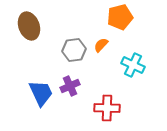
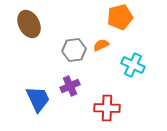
brown ellipse: moved 2 px up; rotated 8 degrees counterclockwise
orange semicircle: rotated 21 degrees clockwise
blue trapezoid: moved 3 px left, 6 px down
